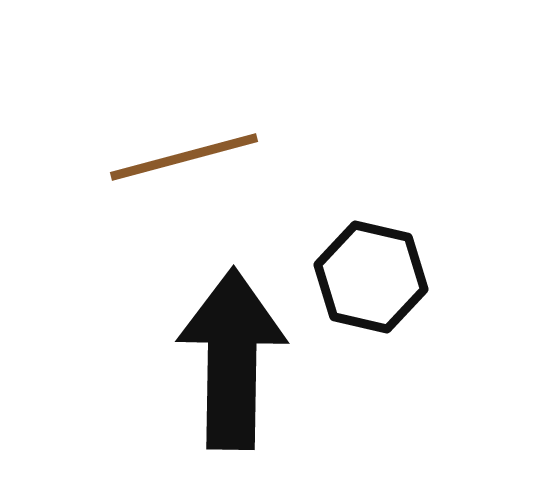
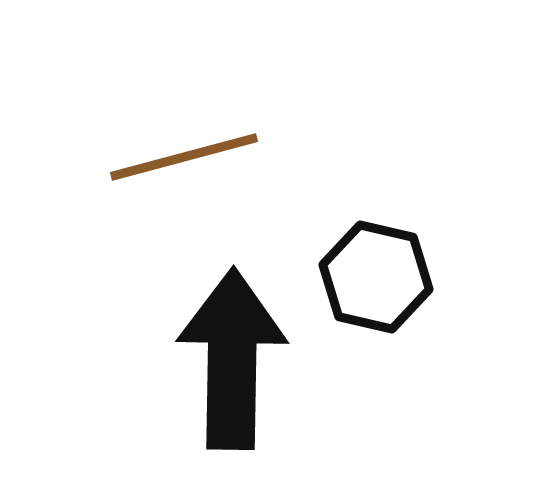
black hexagon: moved 5 px right
